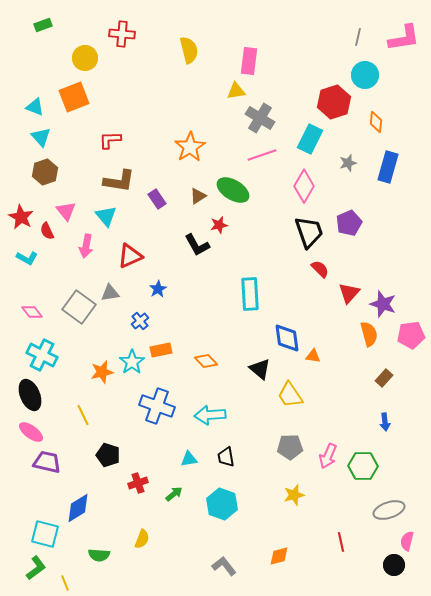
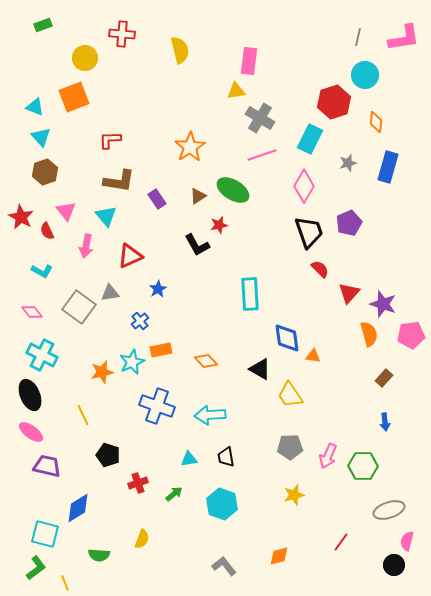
yellow semicircle at (189, 50): moved 9 px left
cyan L-shape at (27, 258): moved 15 px right, 13 px down
cyan star at (132, 362): rotated 10 degrees clockwise
black triangle at (260, 369): rotated 10 degrees counterclockwise
purple trapezoid at (47, 462): moved 4 px down
red line at (341, 542): rotated 48 degrees clockwise
